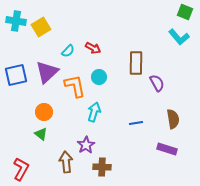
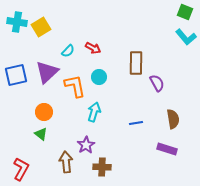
cyan cross: moved 1 px right, 1 px down
cyan L-shape: moved 7 px right
